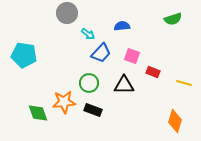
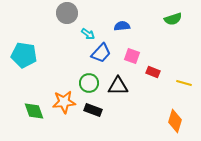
black triangle: moved 6 px left, 1 px down
green diamond: moved 4 px left, 2 px up
